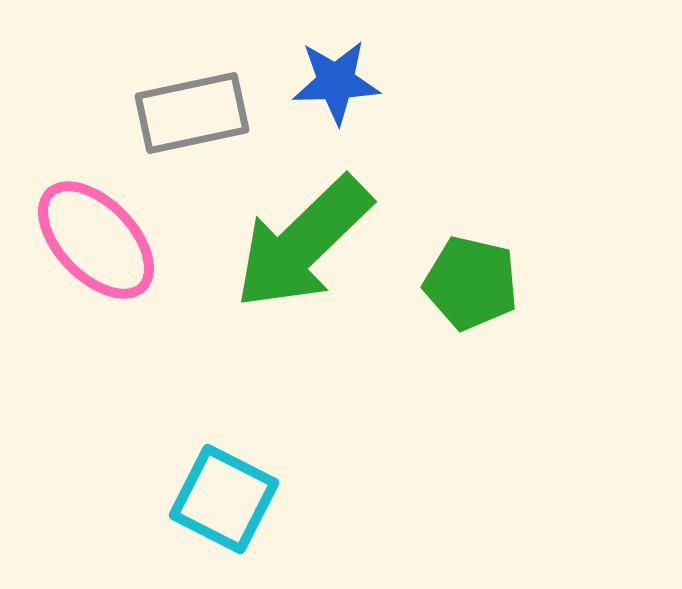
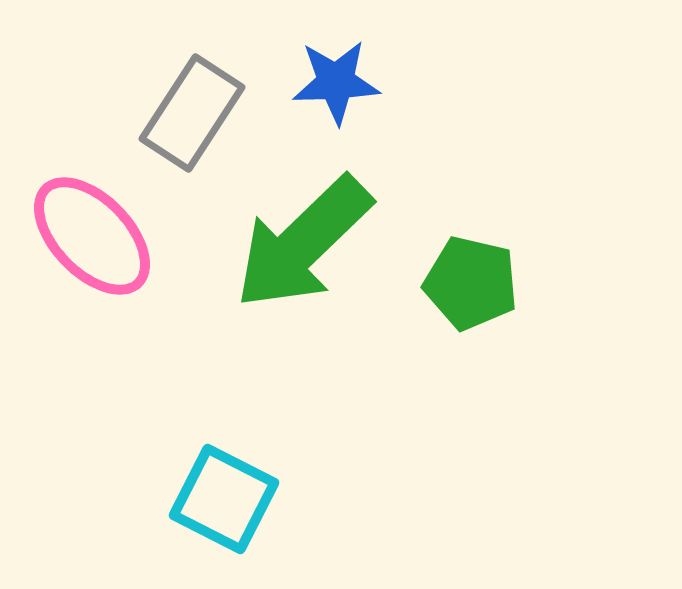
gray rectangle: rotated 45 degrees counterclockwise
pink ellipse: moved 4 px left, 4 px up
